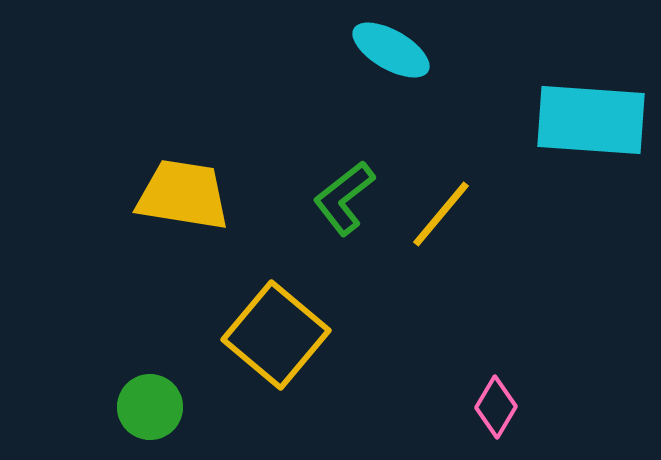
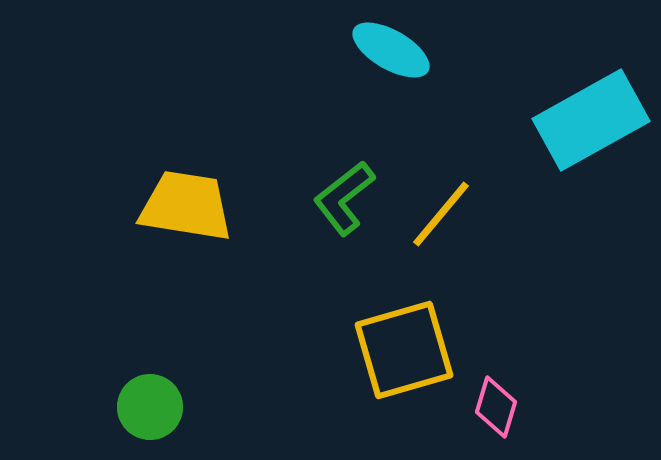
cyan rectangle: rotated 33 degrees counterclockwise
yellow trapezoid: moved 3 px right, 11 px down
yellow square: moved 128 px right, 15 px down; rotated 34 degrees clockwise
pink diamond: rotated 14 degrees counterclockwise
